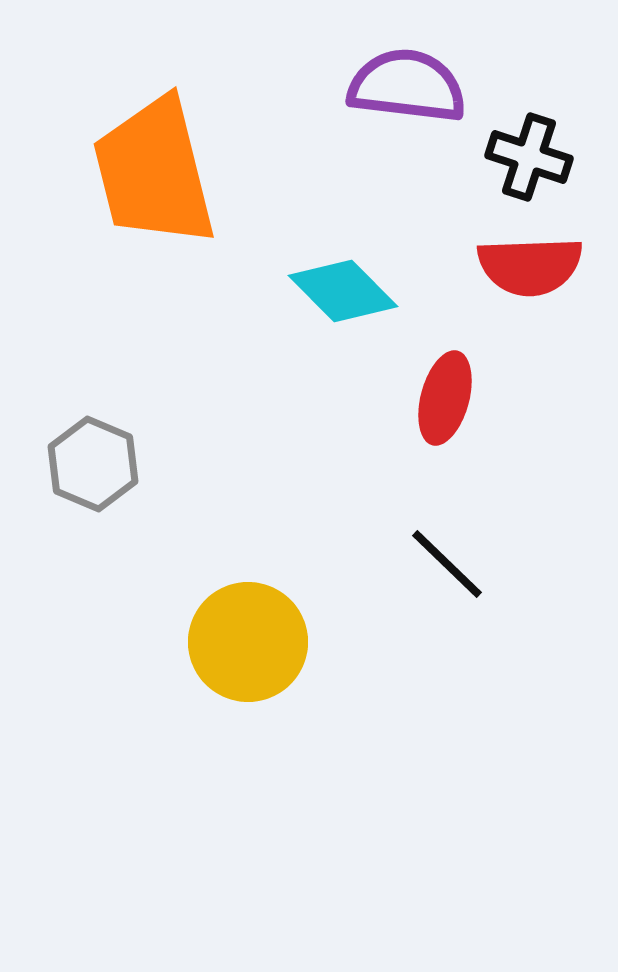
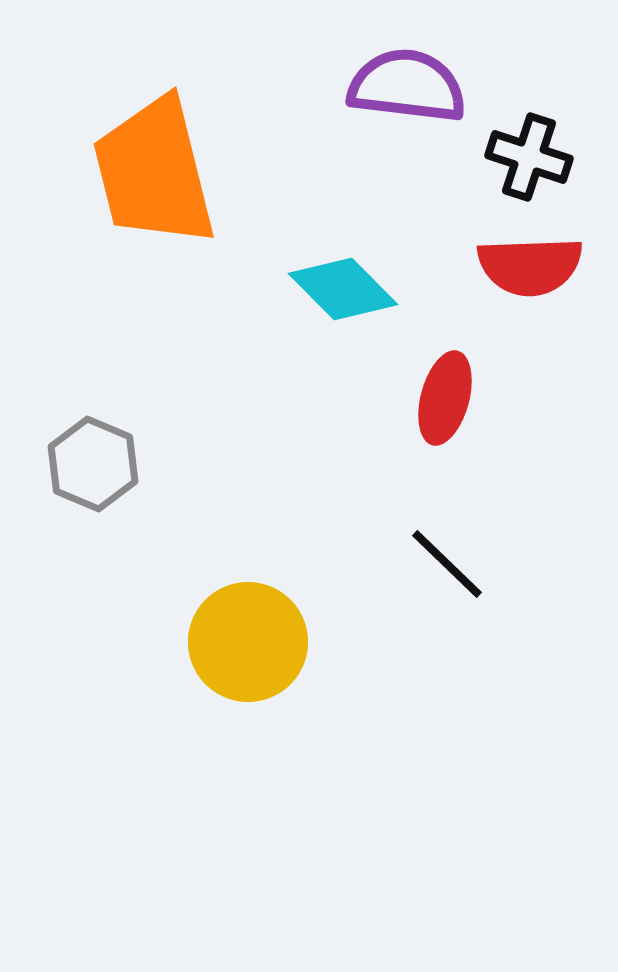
cyan diamond: moved 2 px up
